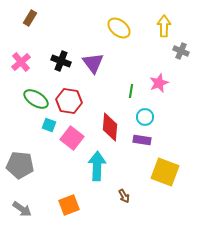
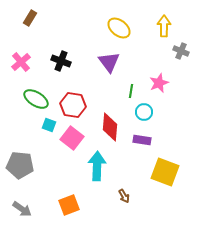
purple triangle: moved 16 px right, 1 px up
red hexagon: moved 4 px right, 4 px down
cyan circle: moved 1 px left, 5 px up
